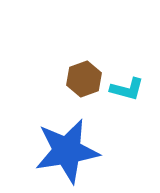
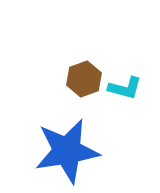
cyan L-shape: moved 2 px left, 1 px up
